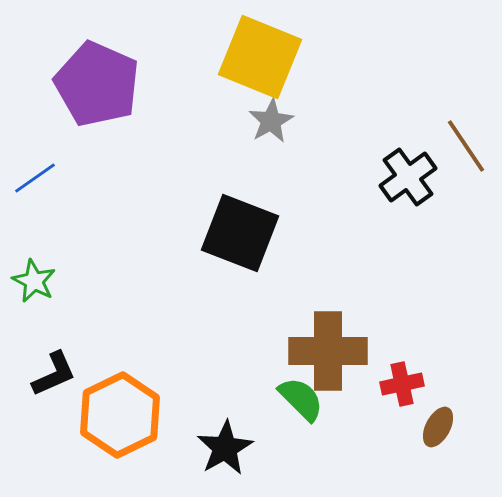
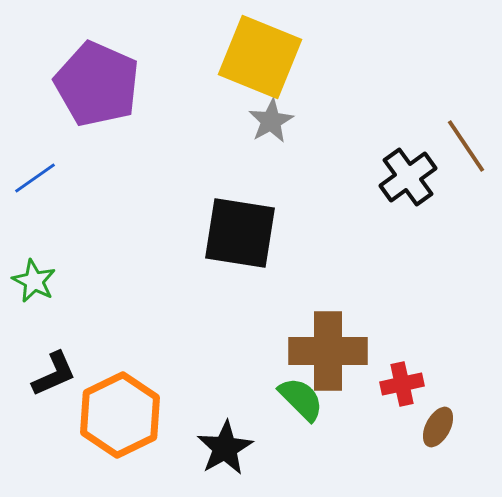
black square: rotated 12 degrees counterclockwise
